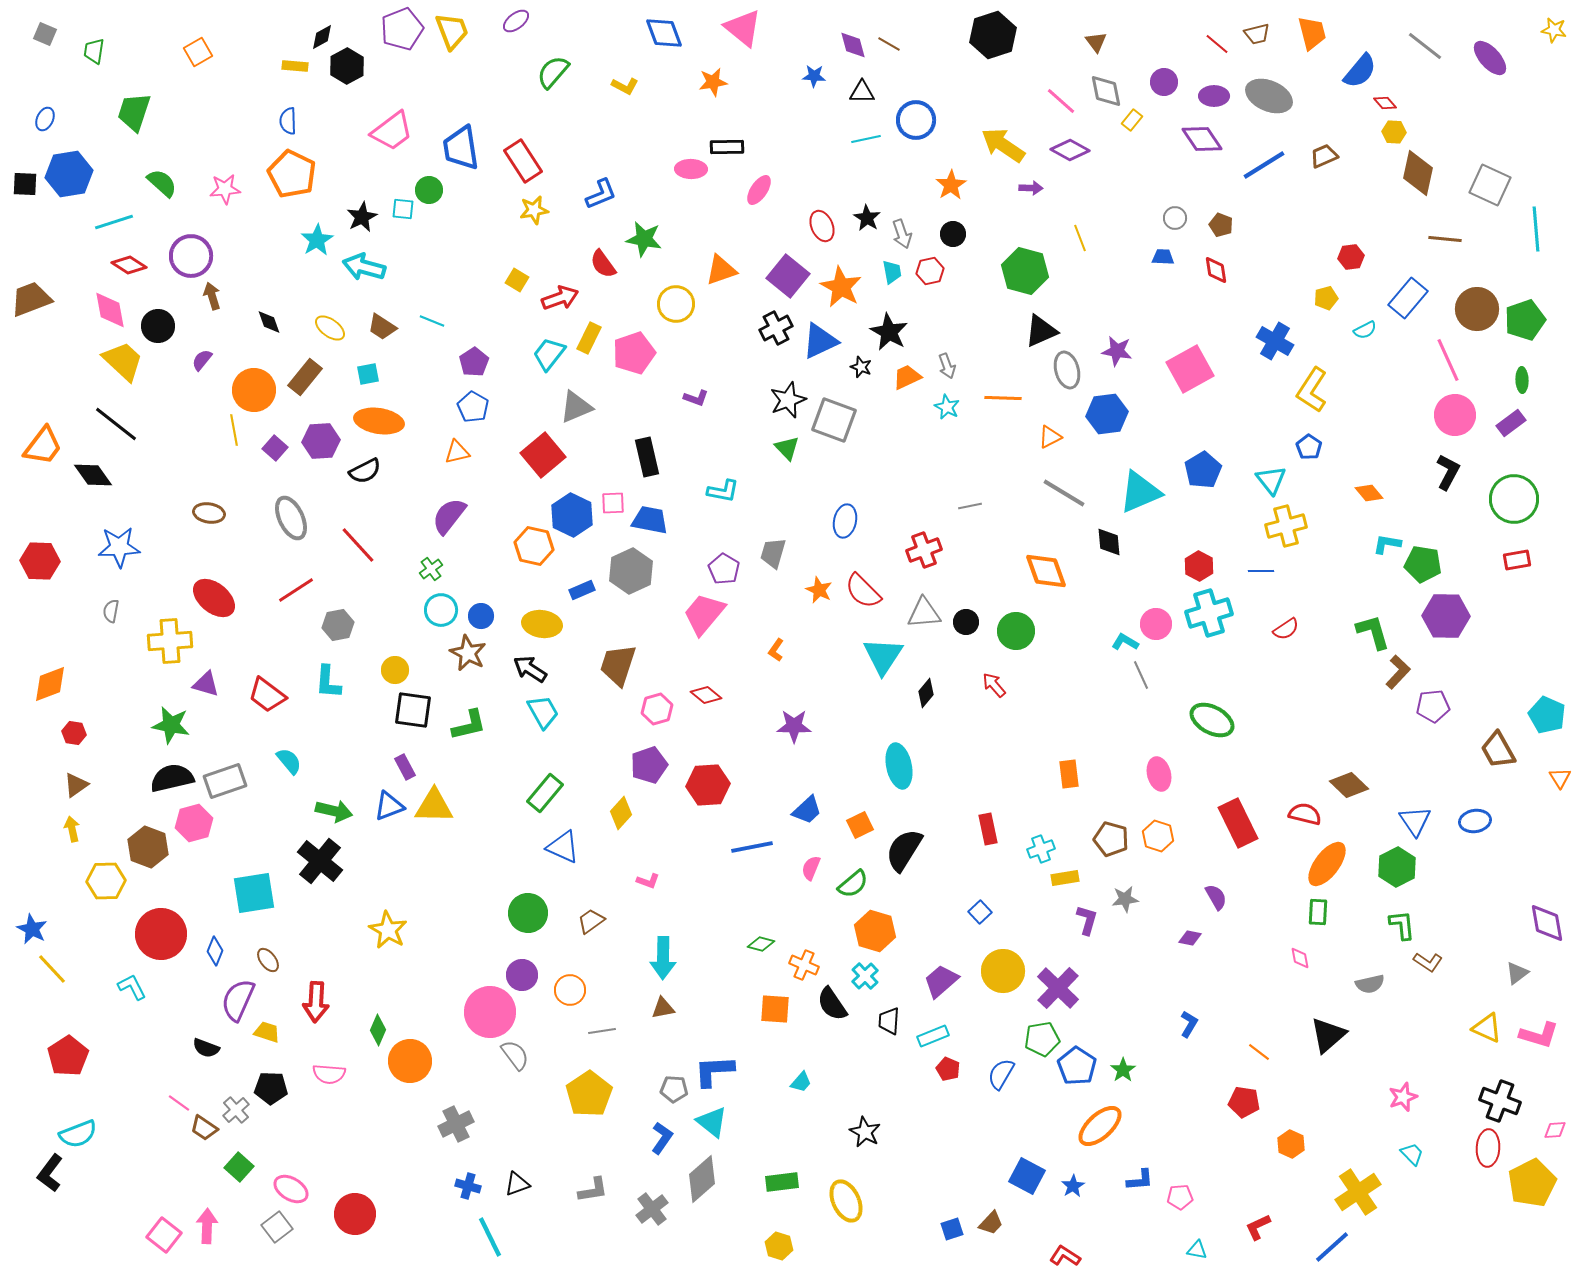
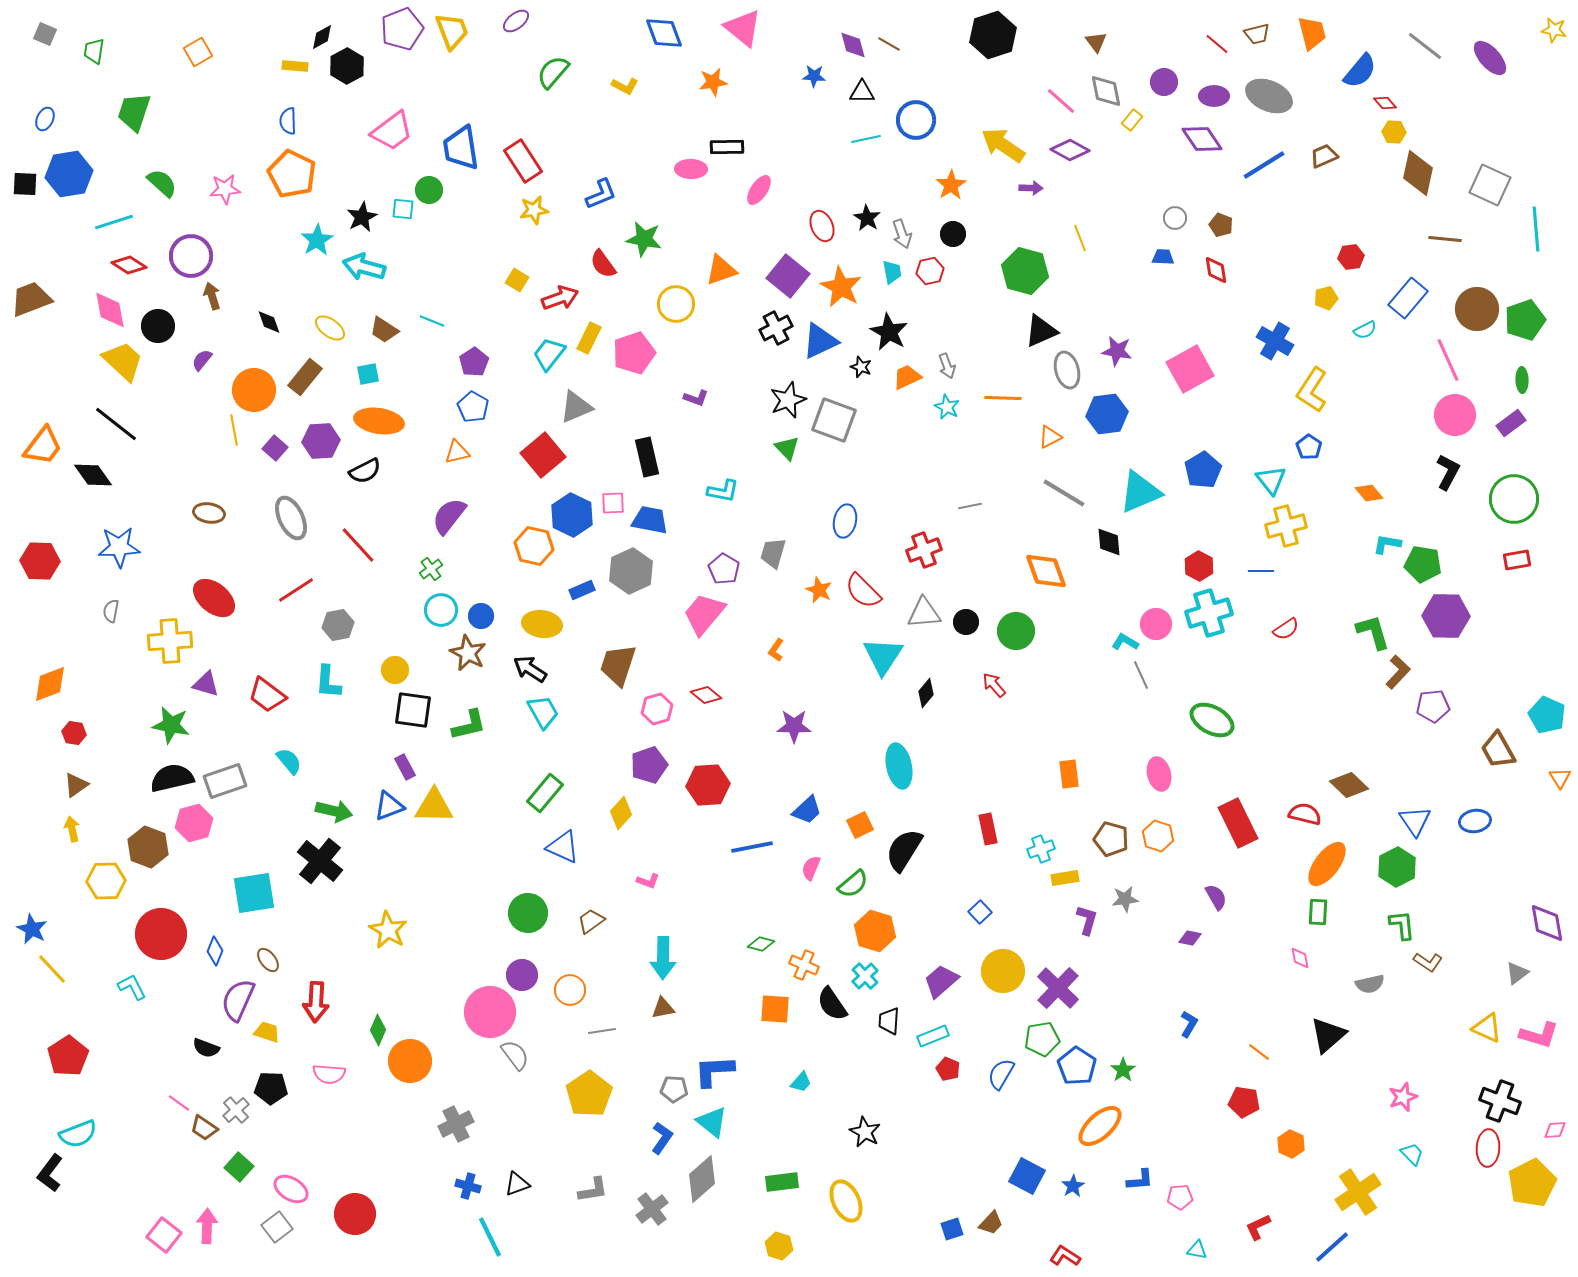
brown trapezoid at (382, 327): moved 2 px right, 3 px down
